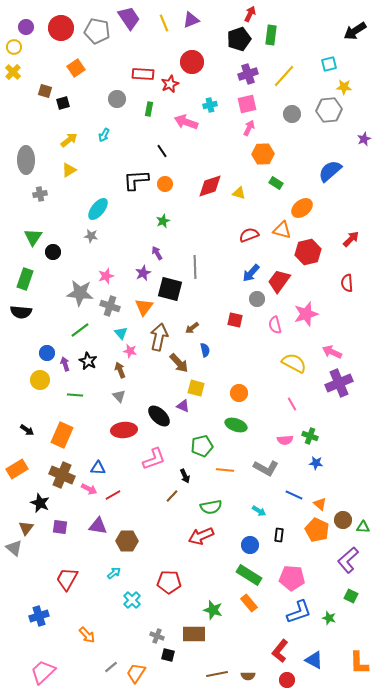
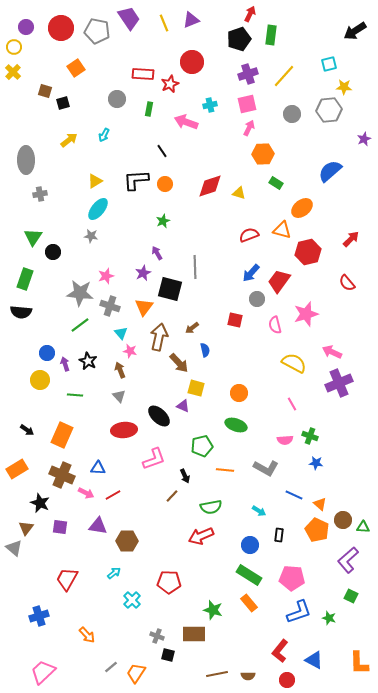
yellow triangle at (69, 170): moved 26 px right, 11 px down
red semicircle at (347, 283): rotated 36 degrees counterclockwise
green line at (80, 330): moved 5 px up
pink arrow at (89, 489): moved 3 px left, 4 px down
